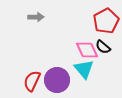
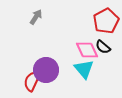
gray arrow: rotated 56 degrees counterclockwise
purple circle: moved 11 px left, 10 px up
